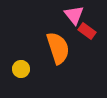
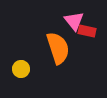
pink triangle: moved 6 px down
red rectangle: rotated 24 degrees counterclockwise
